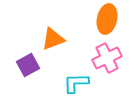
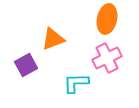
purple square: moved 2 px left
